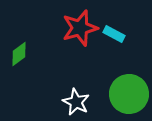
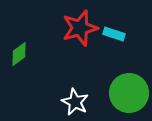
cyan rectangle: rotated 10 degrees counterclockwise
green circle: moved 1 px up
white star: moved 1 px left
